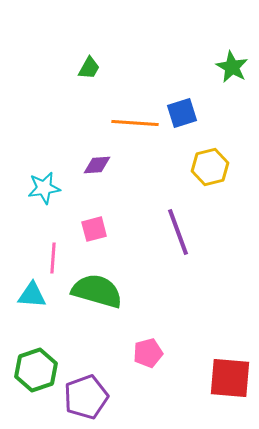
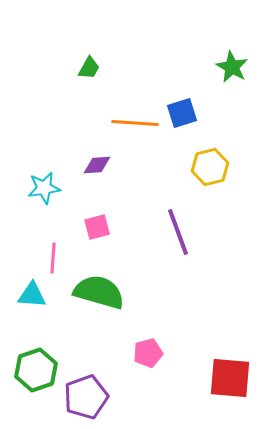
pink square: moved 3 px right, 2 px up
green semicircle: moved 2 px right, 1 px down
